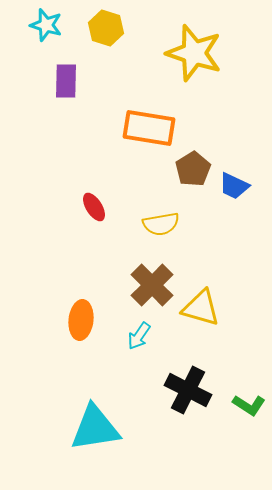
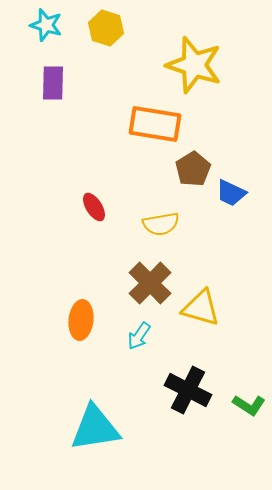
yellow star: moved 12 px down
purple rectangle: moved 13 px left, 2 px down
orange rectangle: moved 6 px right, 4 px up
blue trapezoid: moved 3 px left, 7 px down
brown cross: moved 2 px left, 2 px up
